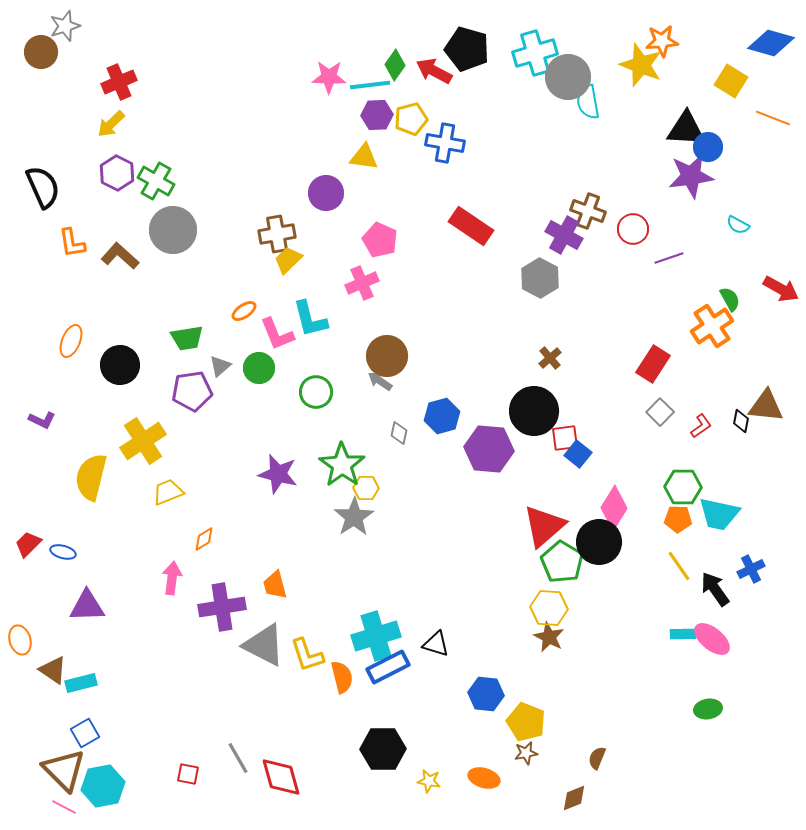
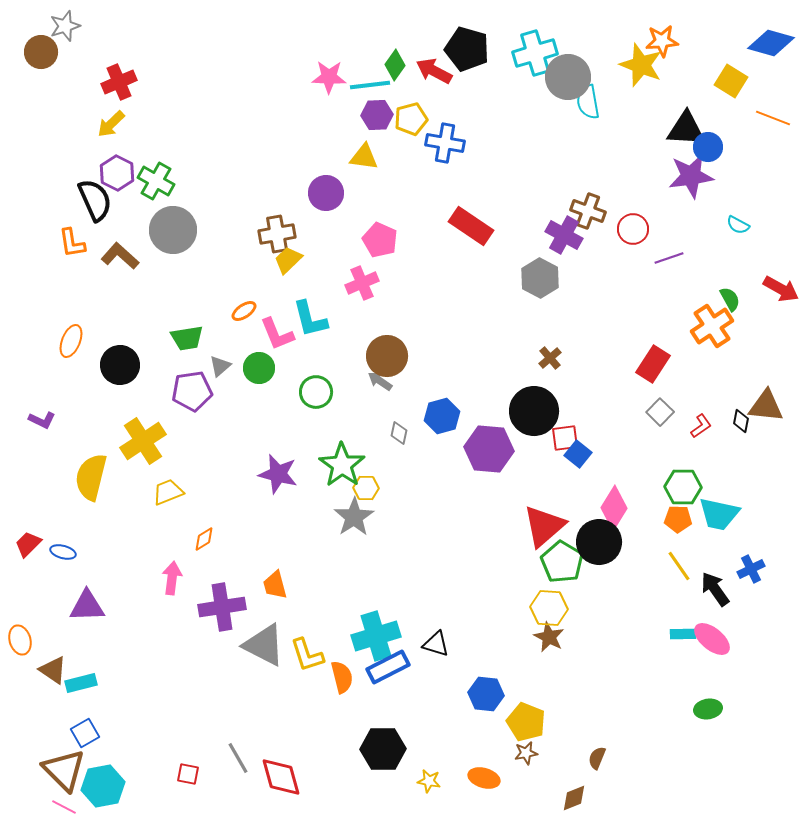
black semicircle at (43, 187): moved 52 px right, 13 px down
